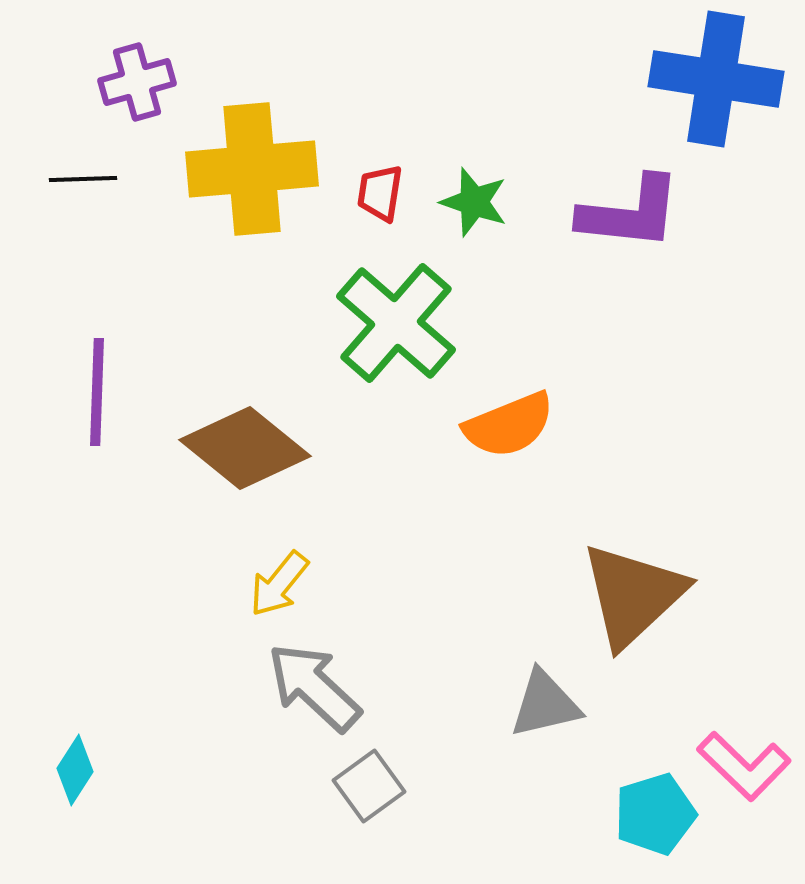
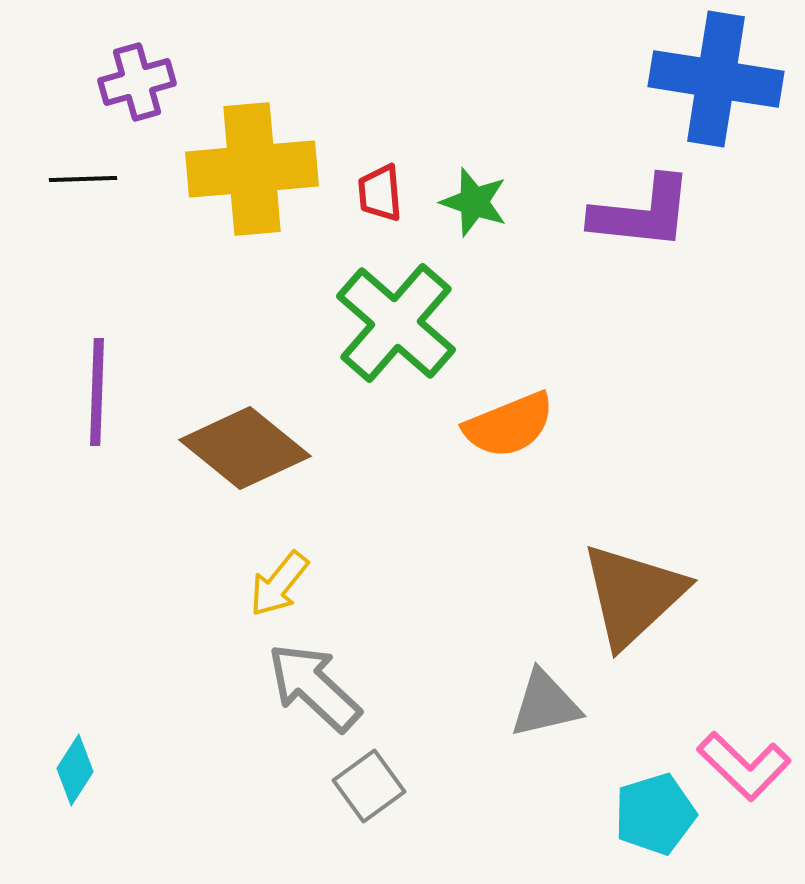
red trapezoid: rotated 14 degrees counterclockwise
purple L-shape: moved 12 px right
